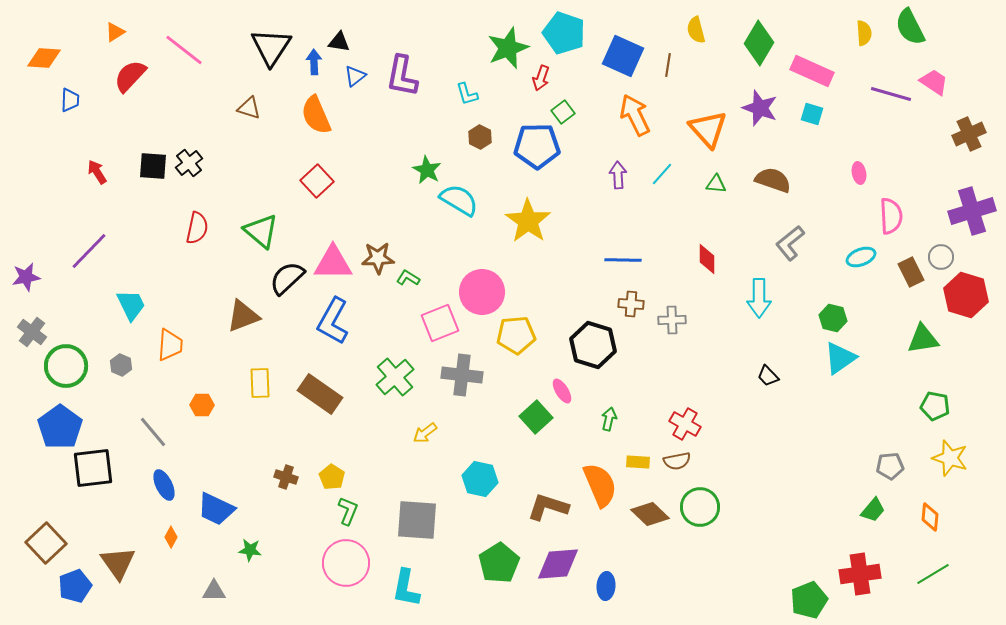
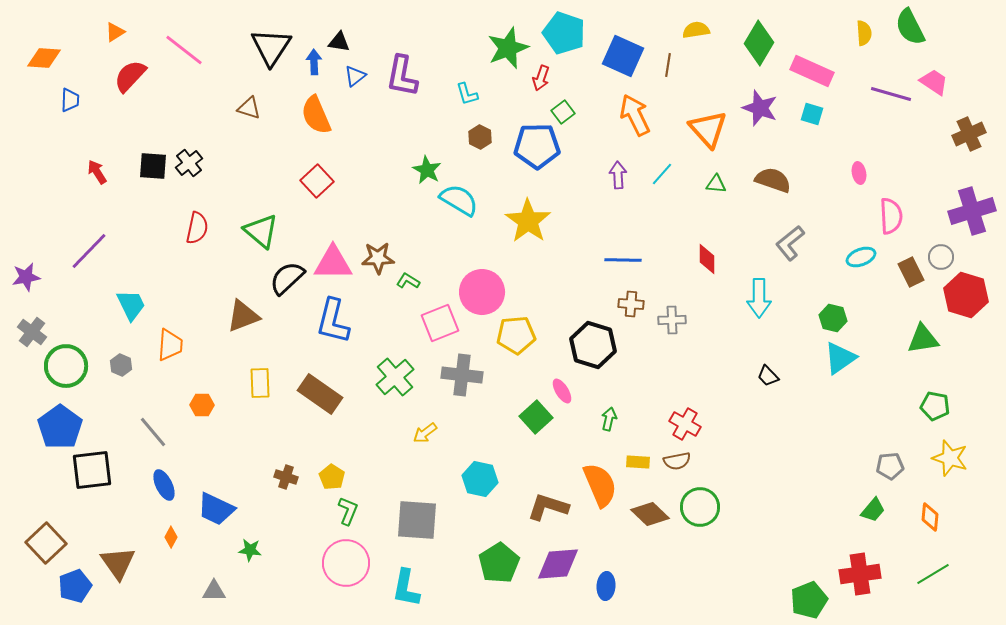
yellow semicircle at (696, 30): rotated 96 degrees clockwise
green L-shape at (408, 278): moved 3 px down
blue L-shape at (333, 321): rotated 15 degrees counterclockwise
black square at (93, 468): moved 1 px left, 2 px down
